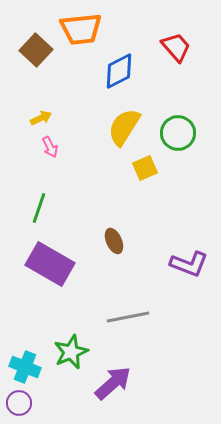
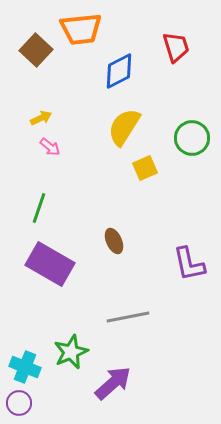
red trapezoid: rotated 24 degrees clockwise
green circle: moved 14 px right, 5 px down
pink arrow: rotated 25 degrees counterclockwise
purple L-shape: rotated 57 degrees clockwise
